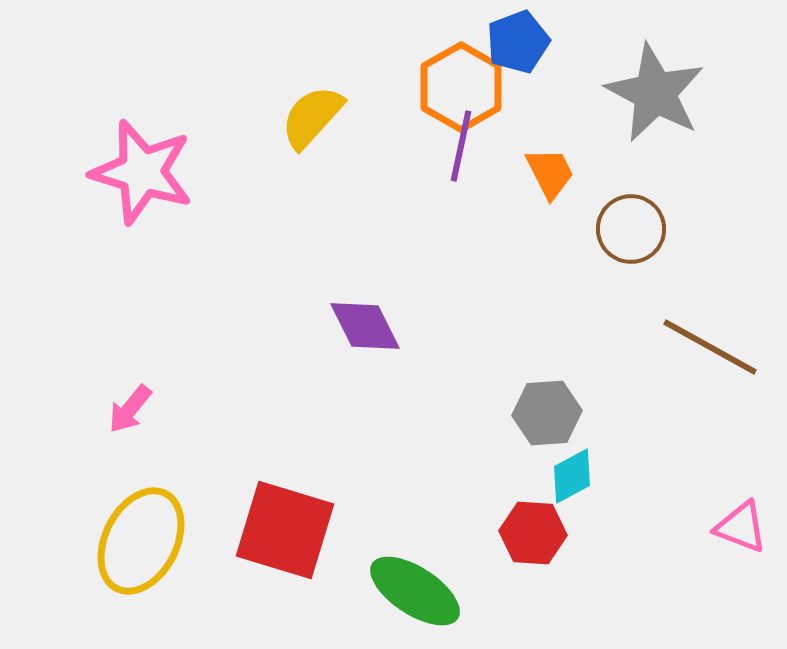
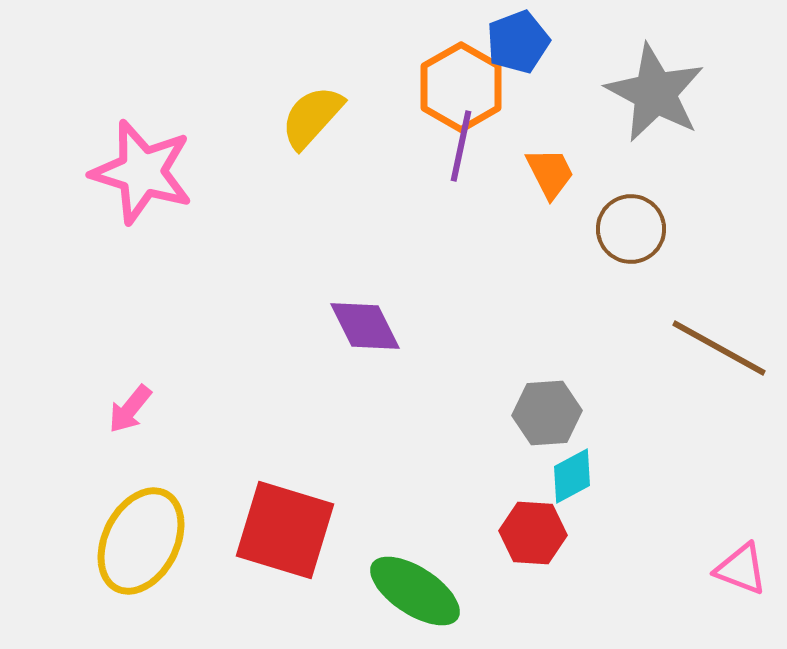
brown line: moved 9 px right, 1 px down
pink triangle: moved 42 px down
